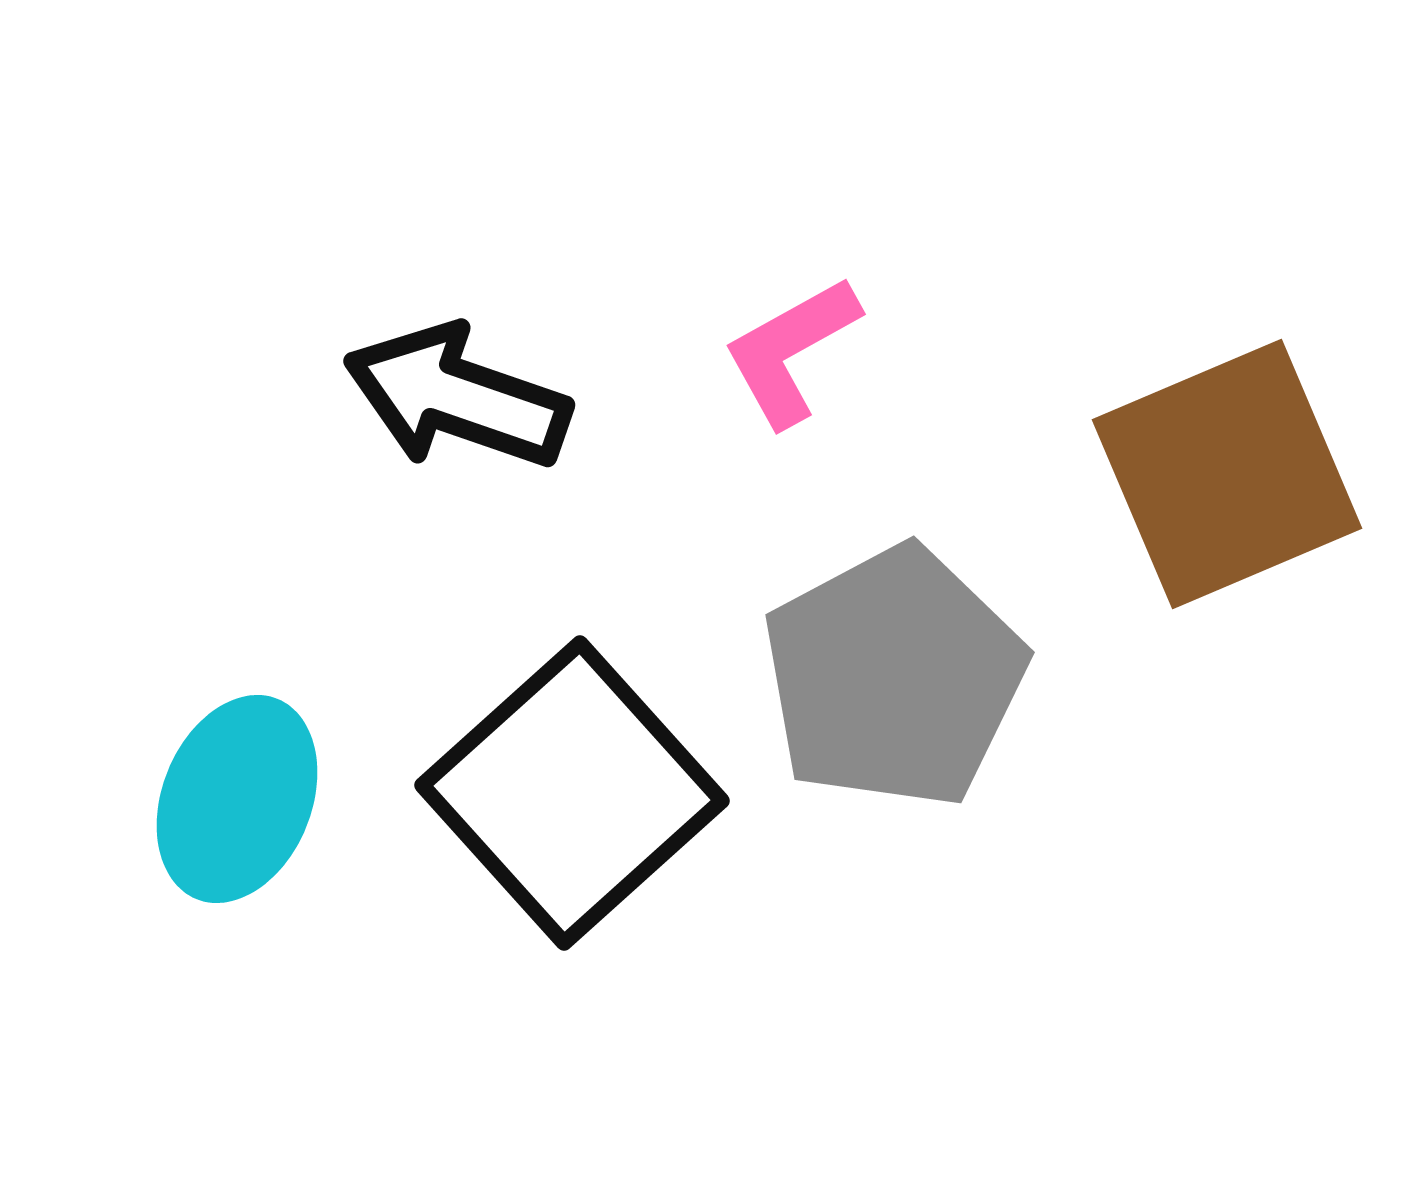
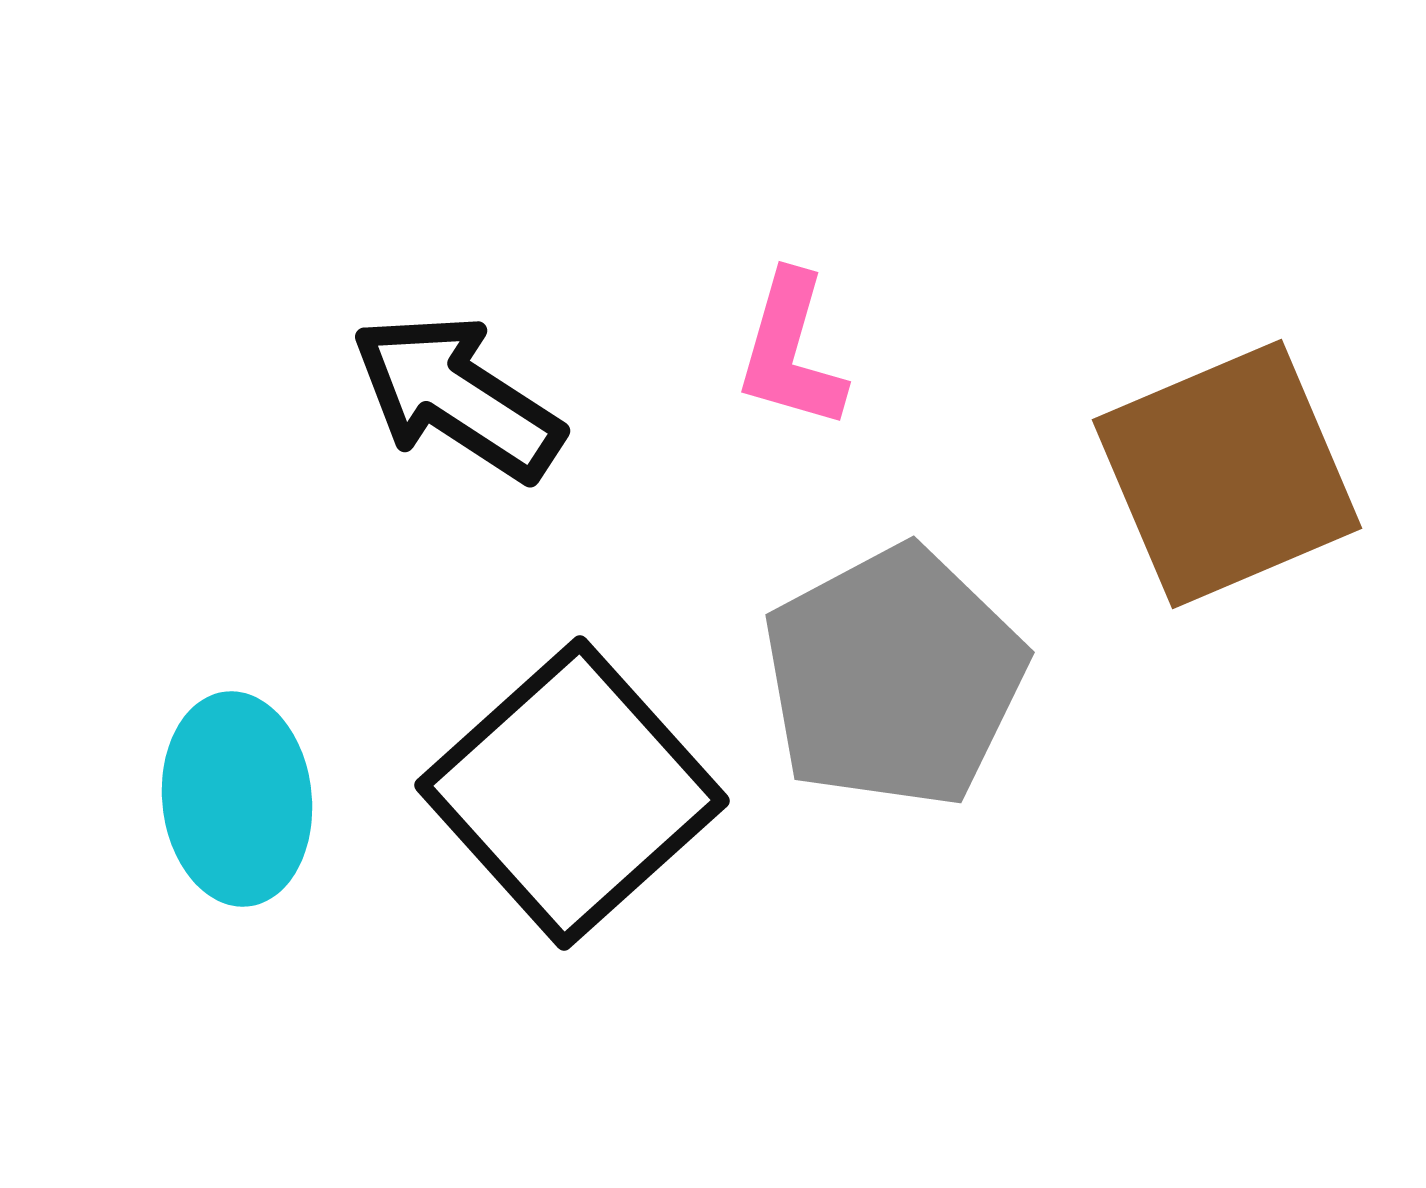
pink L-shape: rotated 45 degrees counterclockwise
black arrow: rotated 14 degrees clockwise
cyan ellipse: rotated 28 degrees counterclockwise
